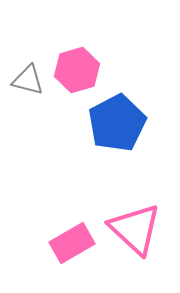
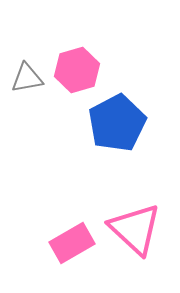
gray triangle: moved 1 px left, 2 px up; rotated 24 degrees counterclockwise
